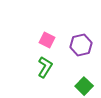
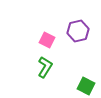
purple hexagon: moved 3 px left, 14 px up
green square: moved 2 px right; rotated 18 degrees counterclockwise
